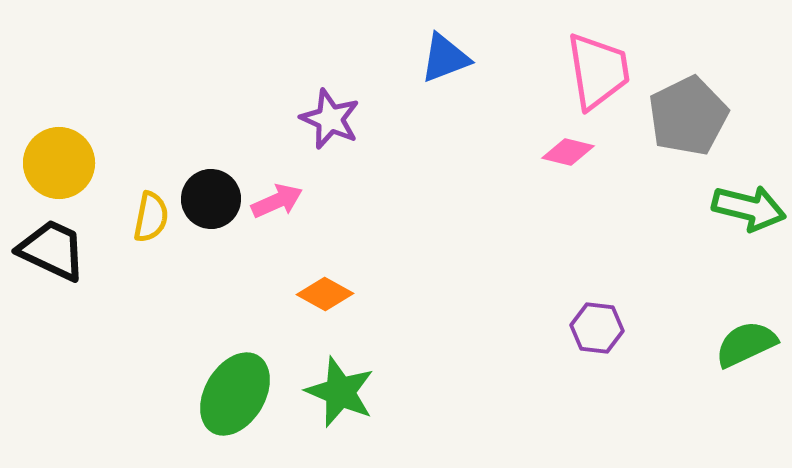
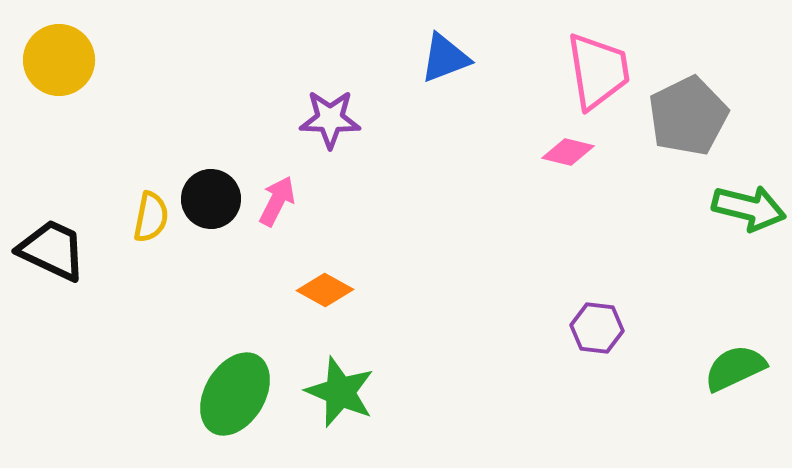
purple star: rotated 22 degrees counterclockwise
yellow circle: moved 103 px up
pink arrow: rotated 39 degrees counterclockwise
orange diamond: moved 4 px up
green semicircle: moved 11 px left, 24 px down
